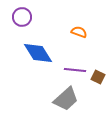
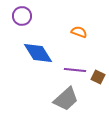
purple circle: moved 1 px up
